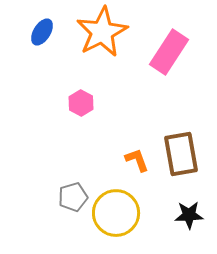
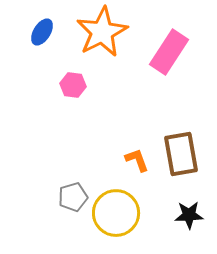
pink hexagon: moved 8 px left, 18 px up; rotated 20 degrees counterclockwise
